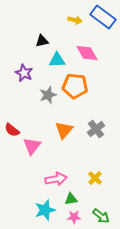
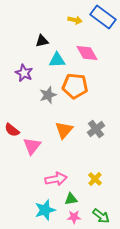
yellow cross: moved 1 px down
